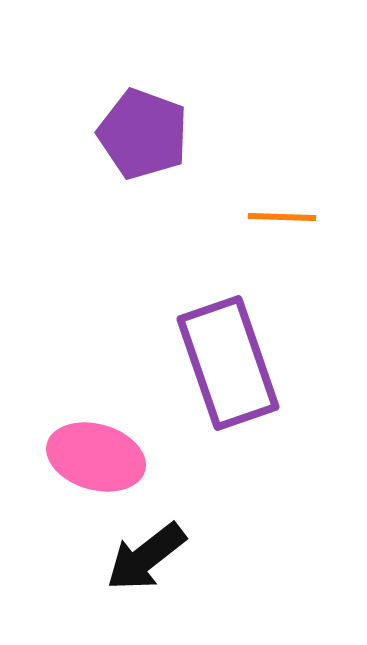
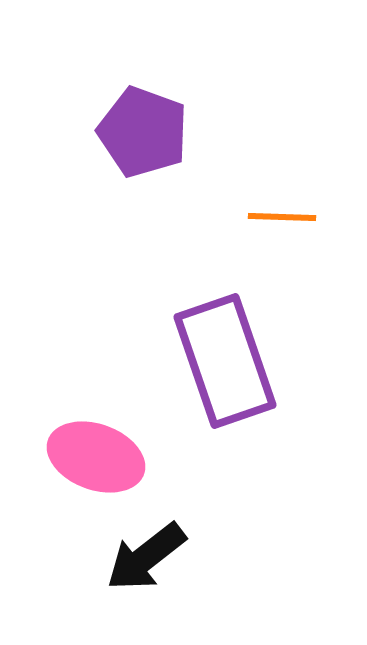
purple pentagon: moved 2 px up
purple rectangle: moved 3 px left, 2 px up
pink ellipse: rotated 4 degrees clockwise
